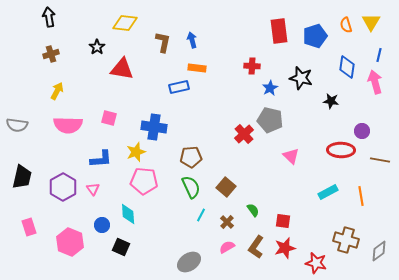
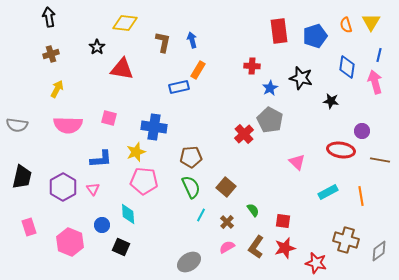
orange rectangle at (197, 68): moved 1 px right, 2 px down; rotated 66 degrees counterclockwise
yellow arrow at (57, 91): moved 2 px up
gray pentagon at (270, 120): rotated 15 degrees clockwise
red ellipse at (341, 150): rotated 8 degrees clockwise
pink triangle at (291, 156): moved 6 px right, 6 px down
